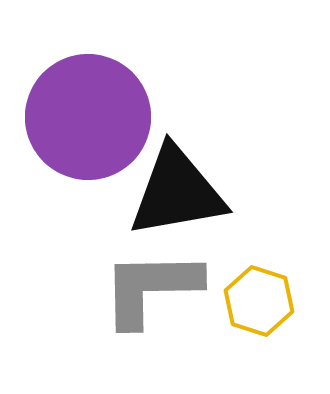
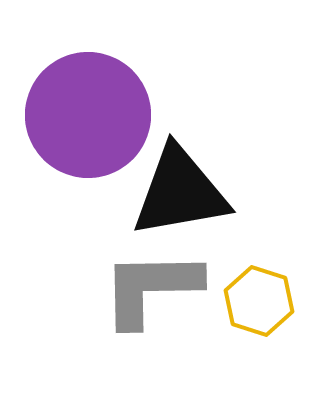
purple circle: moved 2 px up
black triangle: moved 3 px right
